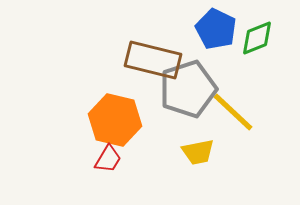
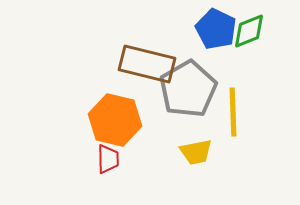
green diamond: moved 8 px left, 7 px up
brown rectangle: moved 6 px left, 4 px down
gray pentagon: rotated 12 degrees counterclockwise
yellow line: rotated 45 degrees clockwise
yellow trapezoid: moved 2 px left
red trapezoid: rotated 32 degrees counterclockwise
